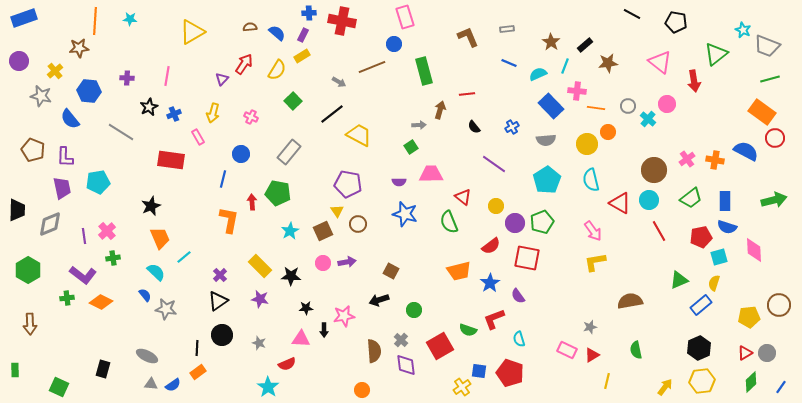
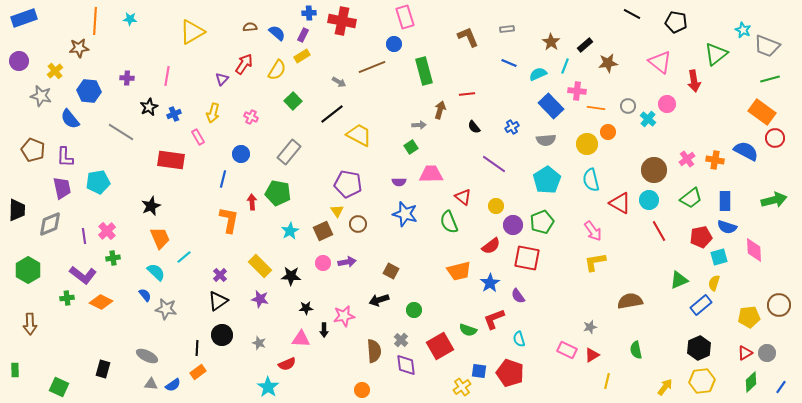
purple circle at (515, 223): moved 2 px left, 2 px down
